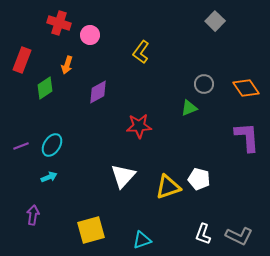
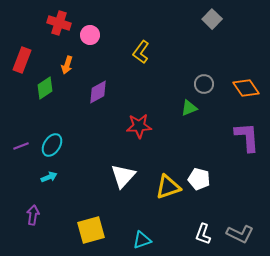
gray square: moved 3 px left, 2 px up
gray L-shape: moved 1 px right, 2 px up
